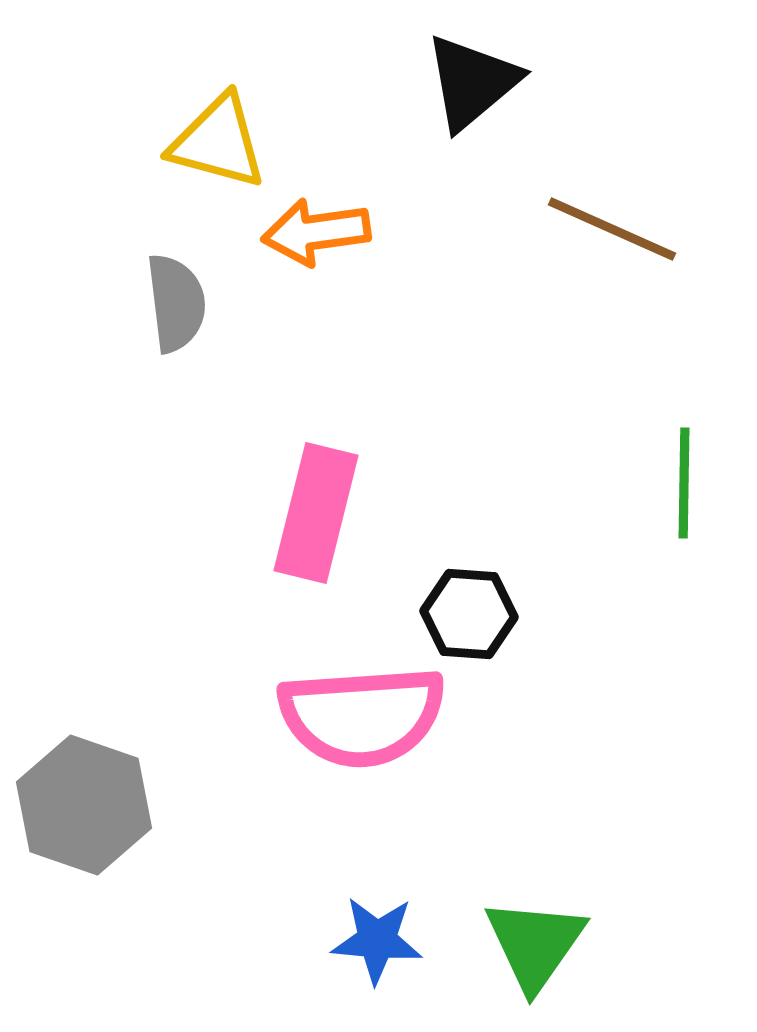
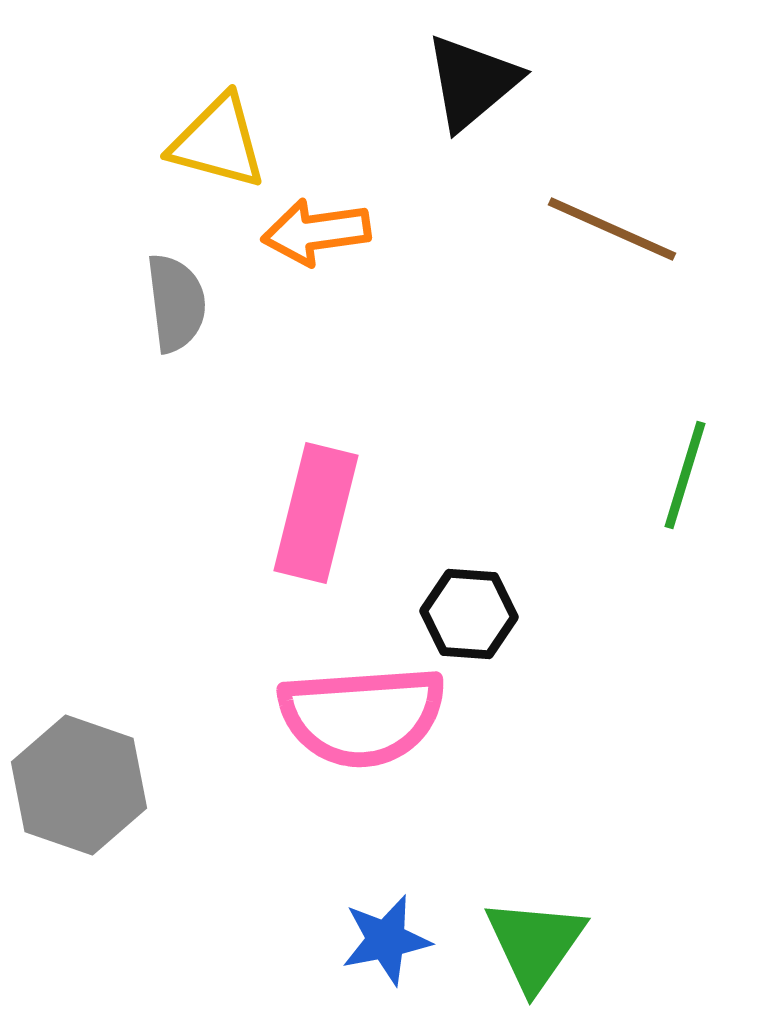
green line: moved 1 px right, 8 px up; rotated 16 degrees clockwise
gray hexagon: moved 5 px left, 20 px up
blue star: moved 9 px right; rotated 16 degrees counterclockwise
